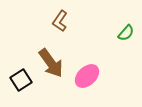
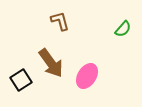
brown L-shape: rotated 130 degrees clockwise
green semicircle: moved 3 px left, 4 px up
pink ellipse: rotated 15 degrees counterclockwise
